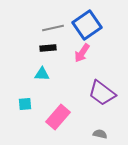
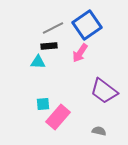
gray line: rotated 15 degrees counterclockwise
black rectangle: moved 1 px right, 2 px up
pink arrow: moved 2 px left
cyan triangle: moved 4 px left, 12 px up
purple trapezoid: moved 2 px right, 2 px up
cyan square: moved 18 px right
gray semicircle: moved 1 px left, 3 px up
